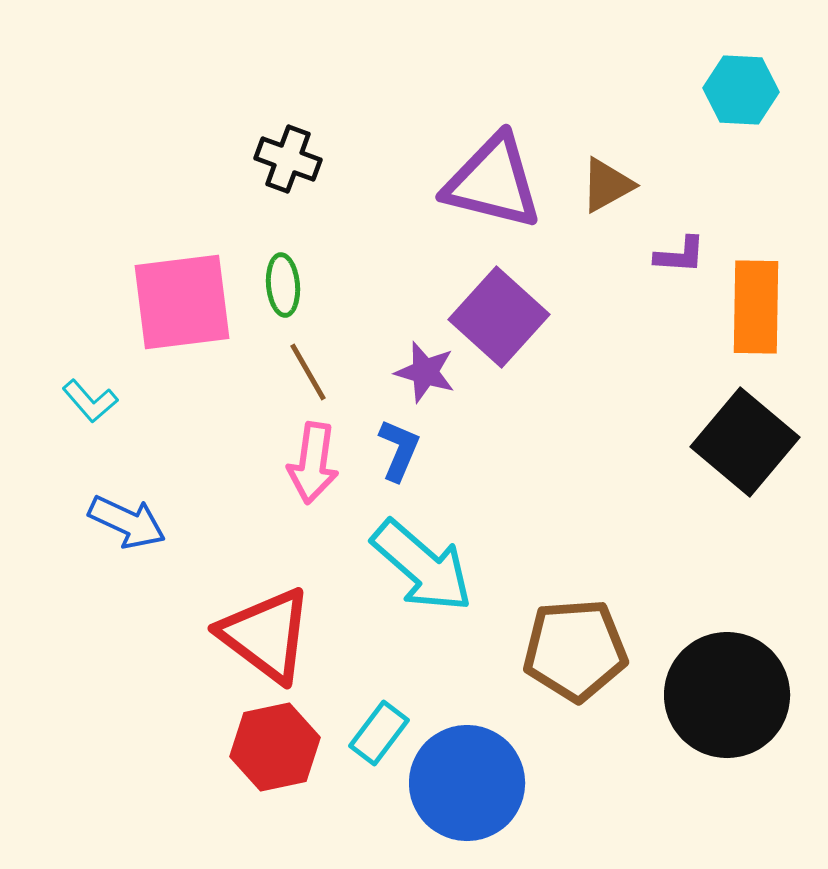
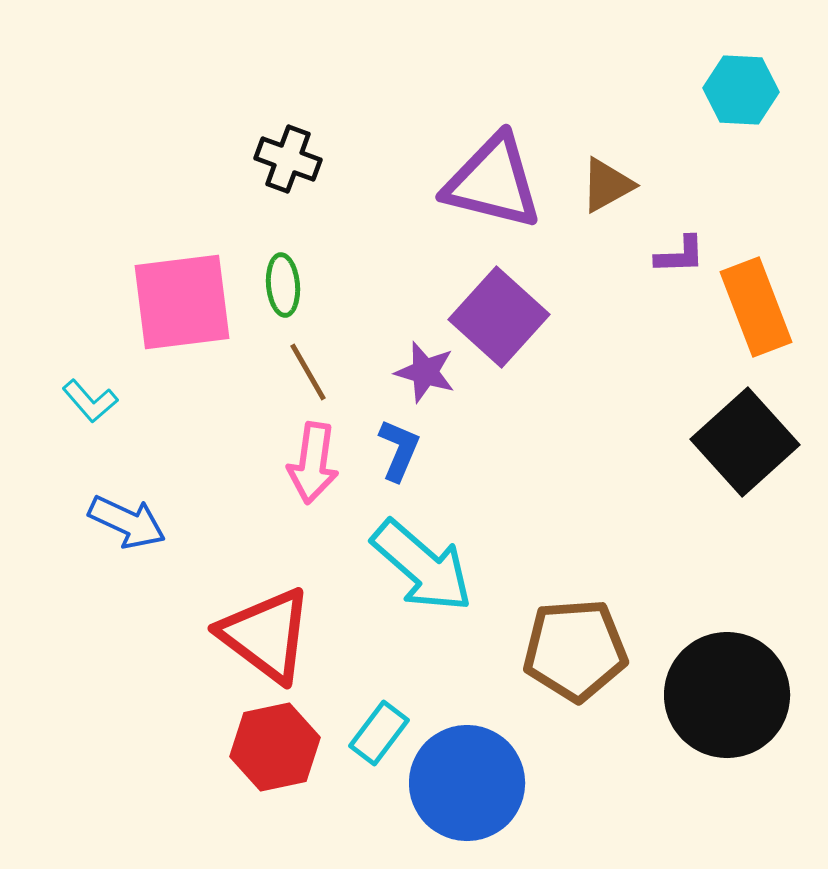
purple L-shape: rotated 6 degrees counterclockwise
orange rectangle: rotated 22 degrees counterclockwise
black square: rotated 8 degrees clockwise
